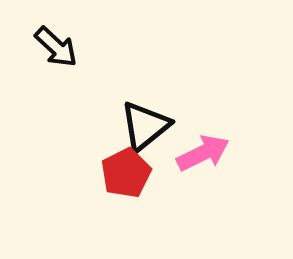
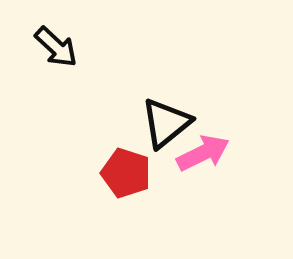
black triangle: moved 21 px right, 3 px up
red pentagon: rotated 27 degrees counterclockwise
